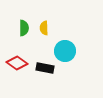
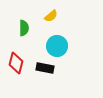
yellow semicircle: moved 7 px right, 12 px up; rotated 128 degrees counterclockwise
cyan circle: moved 8 px left, 5 px up
red diamond: moved 1 px left; rotated 70 degrees clockwise
